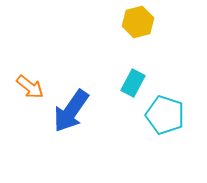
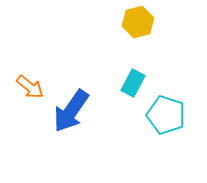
cyan pentagon: moved 1 px right
